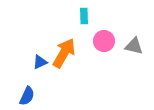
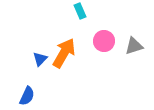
cyan rectangle: moved 4 px left, 5 px up; rotated 21 degrees counterclockwise
gray triangle: rotated 30 degrees counterclockwise
blue triangle: moved 3 px up; rotated 21 degrees counterclockwise
